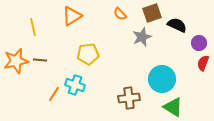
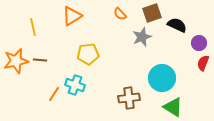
cyan circle: moved 1 px up
